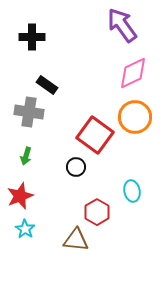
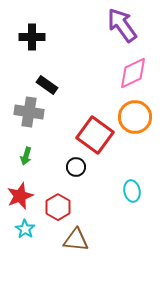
red hexagon: moved 39 px left, 5 px up
